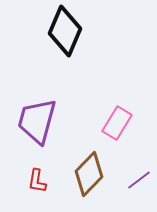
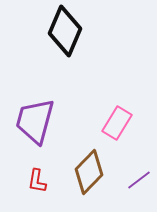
purple trapezoid: moved 2 px left
brown diamond: moved 2 px up
